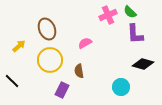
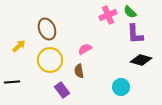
pink semicircle: moved 6 px down
black diamond: moved 2 px left, 4 px up
black line: moved 1 px down; rotated 49 degrees counterclockwise
purple rectangle: rotated 63 degrees counterclockwise
